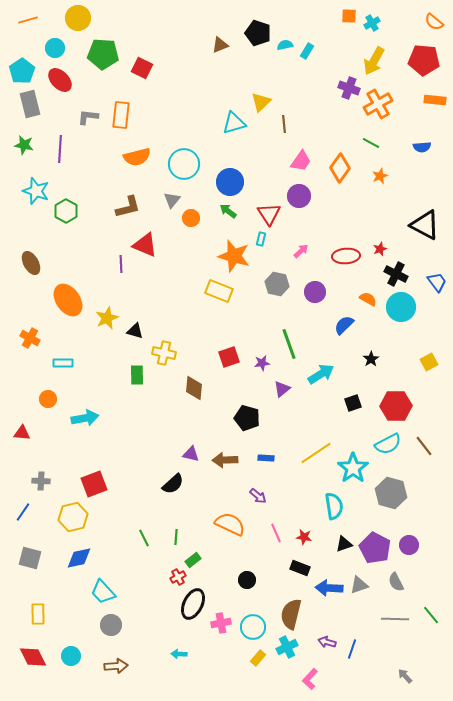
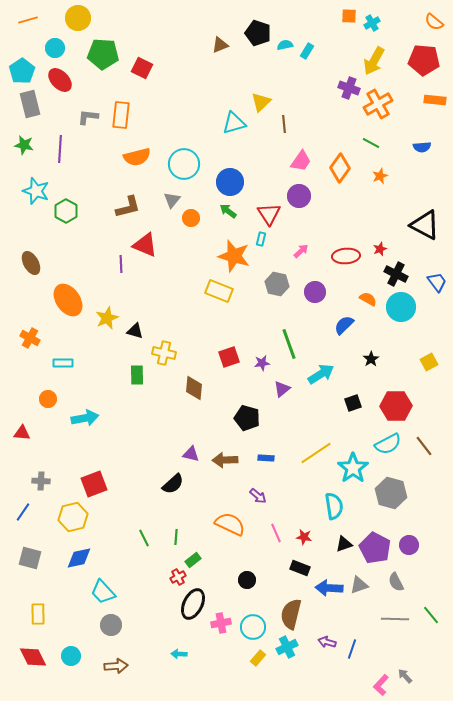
pink L-shape at (310, 679): moved 71 px right, 6 px down
